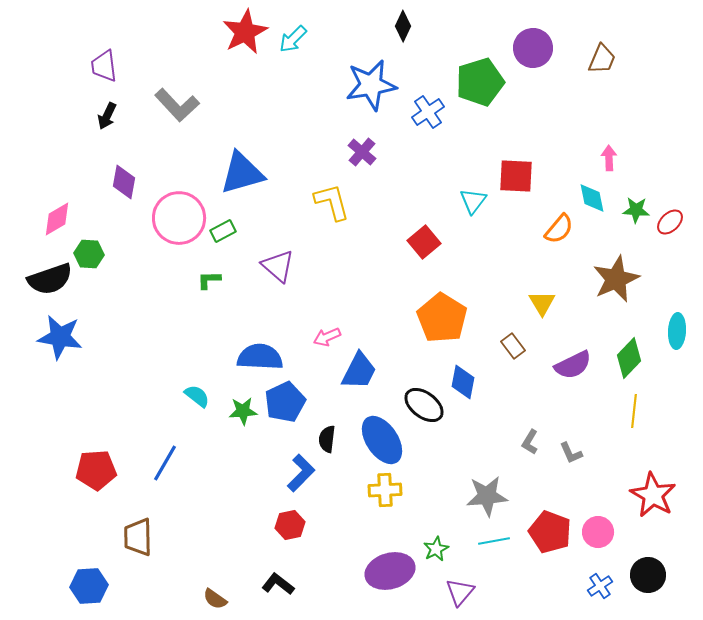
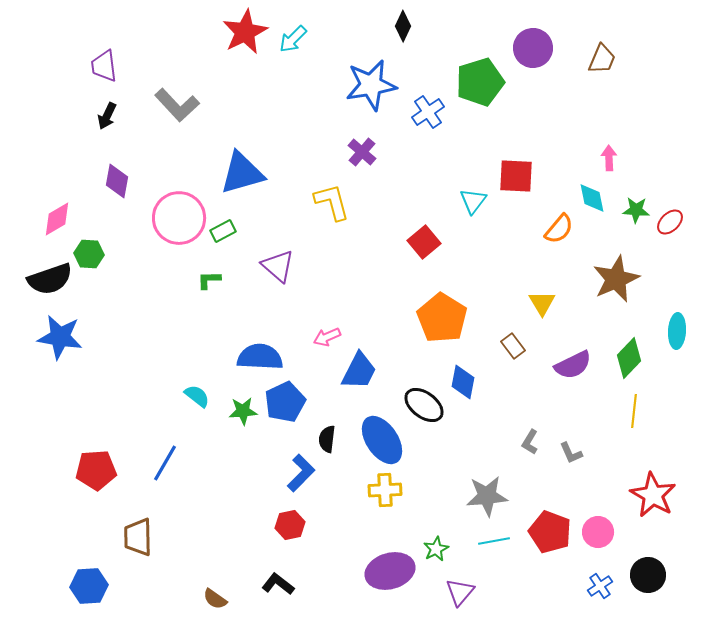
purple diamond at (124, 182): moved 7 px left, 1 px up
